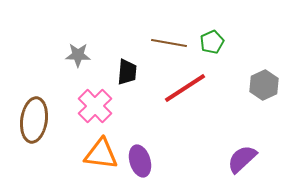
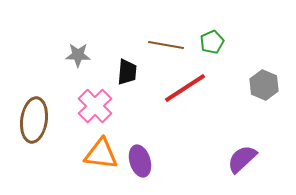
brown line: moved 3 px left, 2 px down
gray hexagon: rotated 12 degrees counterclockwise
